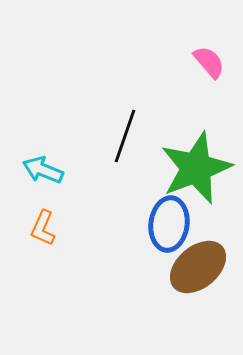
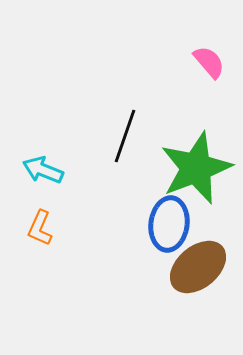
orange L-shape: moved 3 px left
